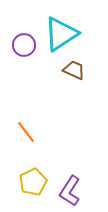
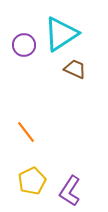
brown trapezoid: moved 1 px right, 1 px up
yellow pentagon: moved 1 px left, 1 px up
